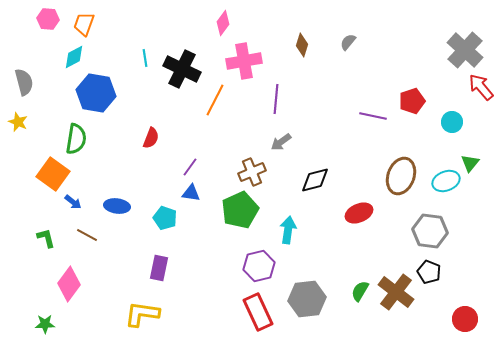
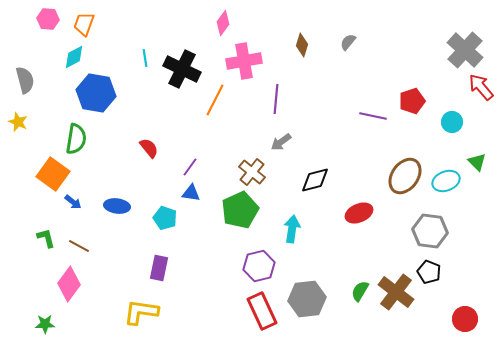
gray semicircle at (24, 82): moved 1 px right, 2 px up
red semicircle at (151, 138): moved 2 px left, 10 px down; rotated 60 degrees counterclockwise
green triangle at (470, 163): moved 7 px right, 1 px up; rotated 24 degrees counterclockwise
brown cross at (252, 172): rotated 28 degrees counterclockwise
brown ellipse at (401, 176): moved 4 px right; rotated 15 degrees clockwise
cyan arrow at (288, 230): moved 4 px right, 1 px up
brown line at (87, 235): moved 8 px left, 11 px down
red rectangle at (258, 312): moved 4 px right, 1 px up
yellow L-shape at (142, 314): moved 1 px left, 2 px up
